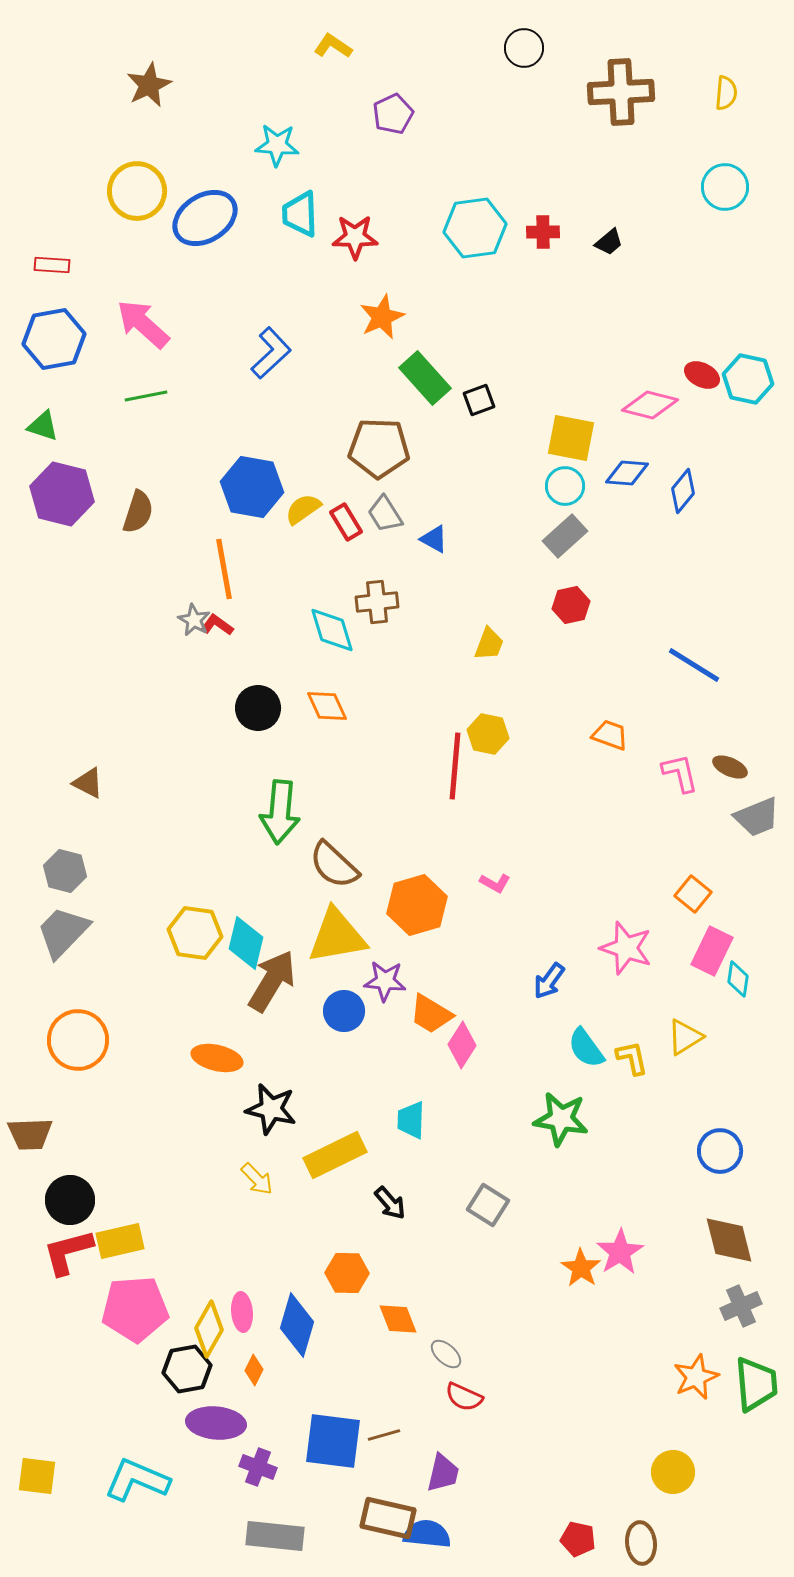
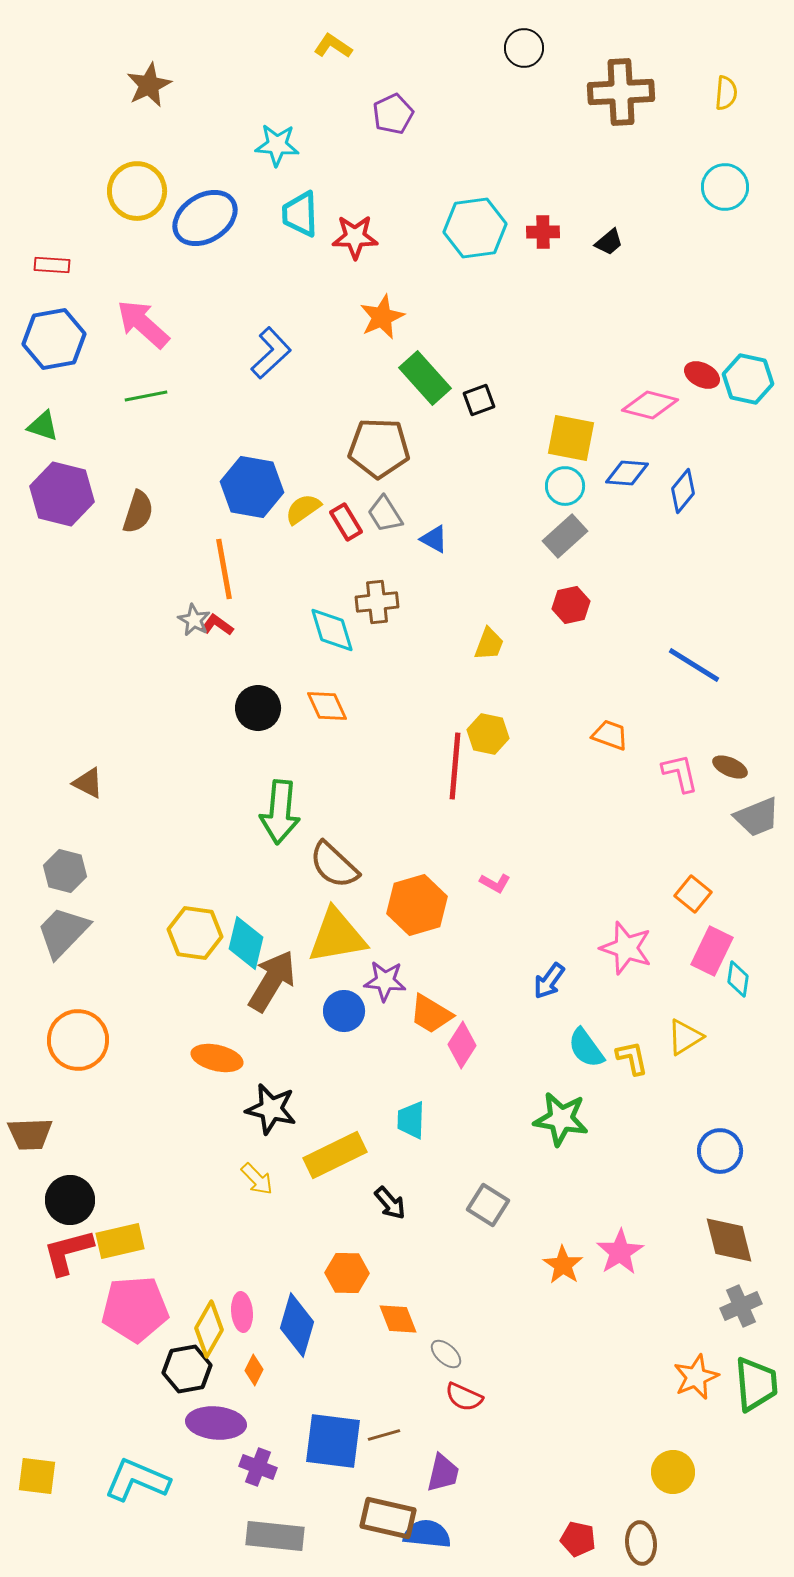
orange star at (581, 1268): moved 18 px left, 3 px up
